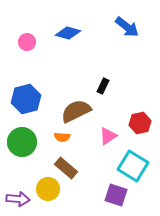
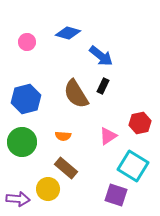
blue arrow: moved 26 px left, 29 px down
brown semicircle: moved 17 px up; rotated 96 degrees counterclockwise
orange semicircle: moved 1 px right, 1 px up
